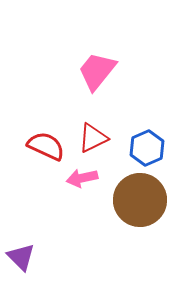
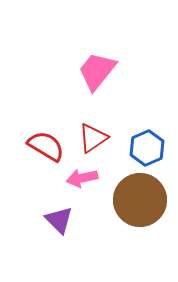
red triangle: rotated 8 degrees counterclockwise
red semicircle: rotated 6 degrees clockwise
purple triangle: moved 38 px right, 37 px up
